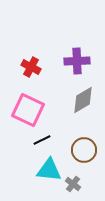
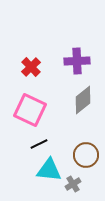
red cross: rotated 18 degrees clockwise
gray diamond: rotated 8 degrees counterclockwise
pink square: moved 2 px right
black line: moved 3 px left, 4 px down
brown circle: moved 2 px right, 5 px down
gray cross: rotated 21 degrees clockwise
